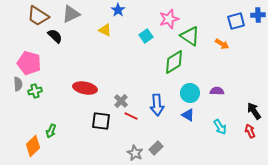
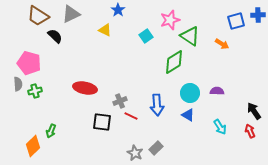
pink star: moved 1 px right, 1 px down
gray cross: moved 1 px left; rotated 24 degrees clockwise
black square: moved 1 px right, 1 px down
